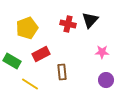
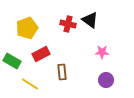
black triangle: rotated 36 degrees counterclockwise
